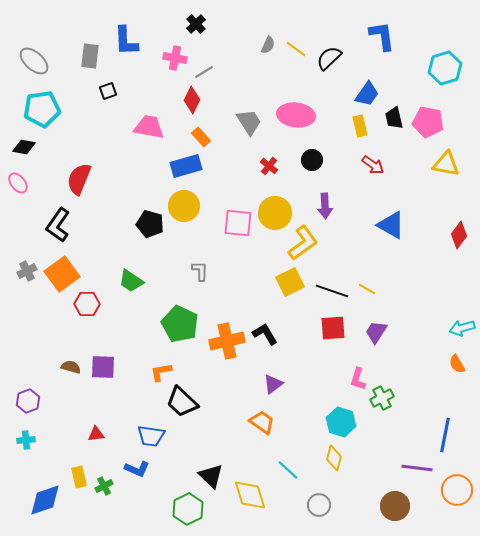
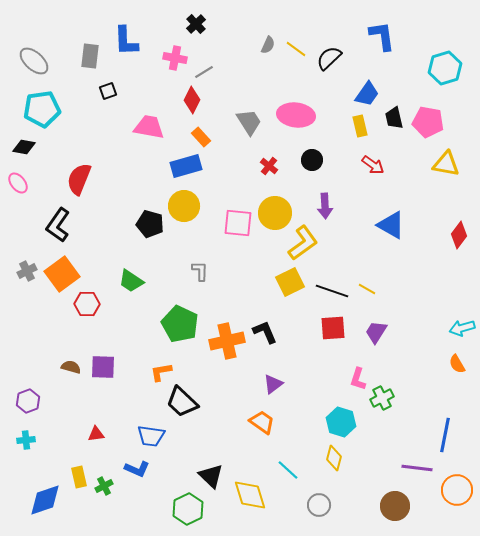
black L-shape at (265, 334): moved 2 px up; rotated 8 degrees clockwise
